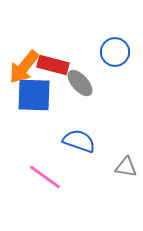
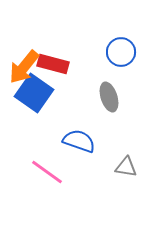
blue circle: moved 6 px right
red rectangle: moved 1 px up
gray ellipse: moved 29 px right, 14 px down; rotated 24 degrees clockwise
blue square: moved 2 px up; rotated 33 degrees clockwise
pink line: moved 2 px right, 5 px up
